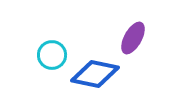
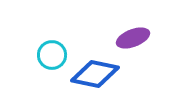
purple ellipse: rotated 40 degrees clockwise
